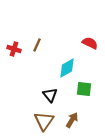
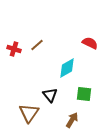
brown line: rotated 24 degrees clockwise
green square: moved 5 px down
brown triangle: moved 15 px left, 8 px up
